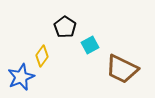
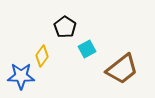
cyan square: moved 3 px left, 4 px down
brown trapezoid: rotated 64 degrees counterclockwise
blue star: moved 1 px up; rotated 24 degrees clockwise
